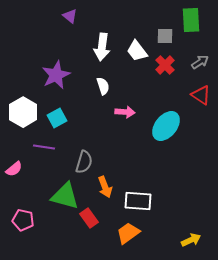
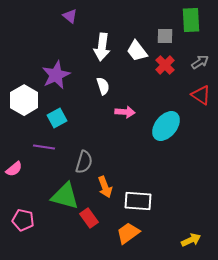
white hexagon: moved 1 px right, 12 px up
